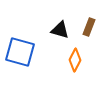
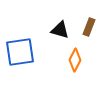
blue square: rotated 24 degrees counterclockwise
